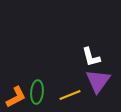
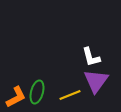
purple triangle: moved 2 px left
green ellipse: rotated 10 degrees clockwise
